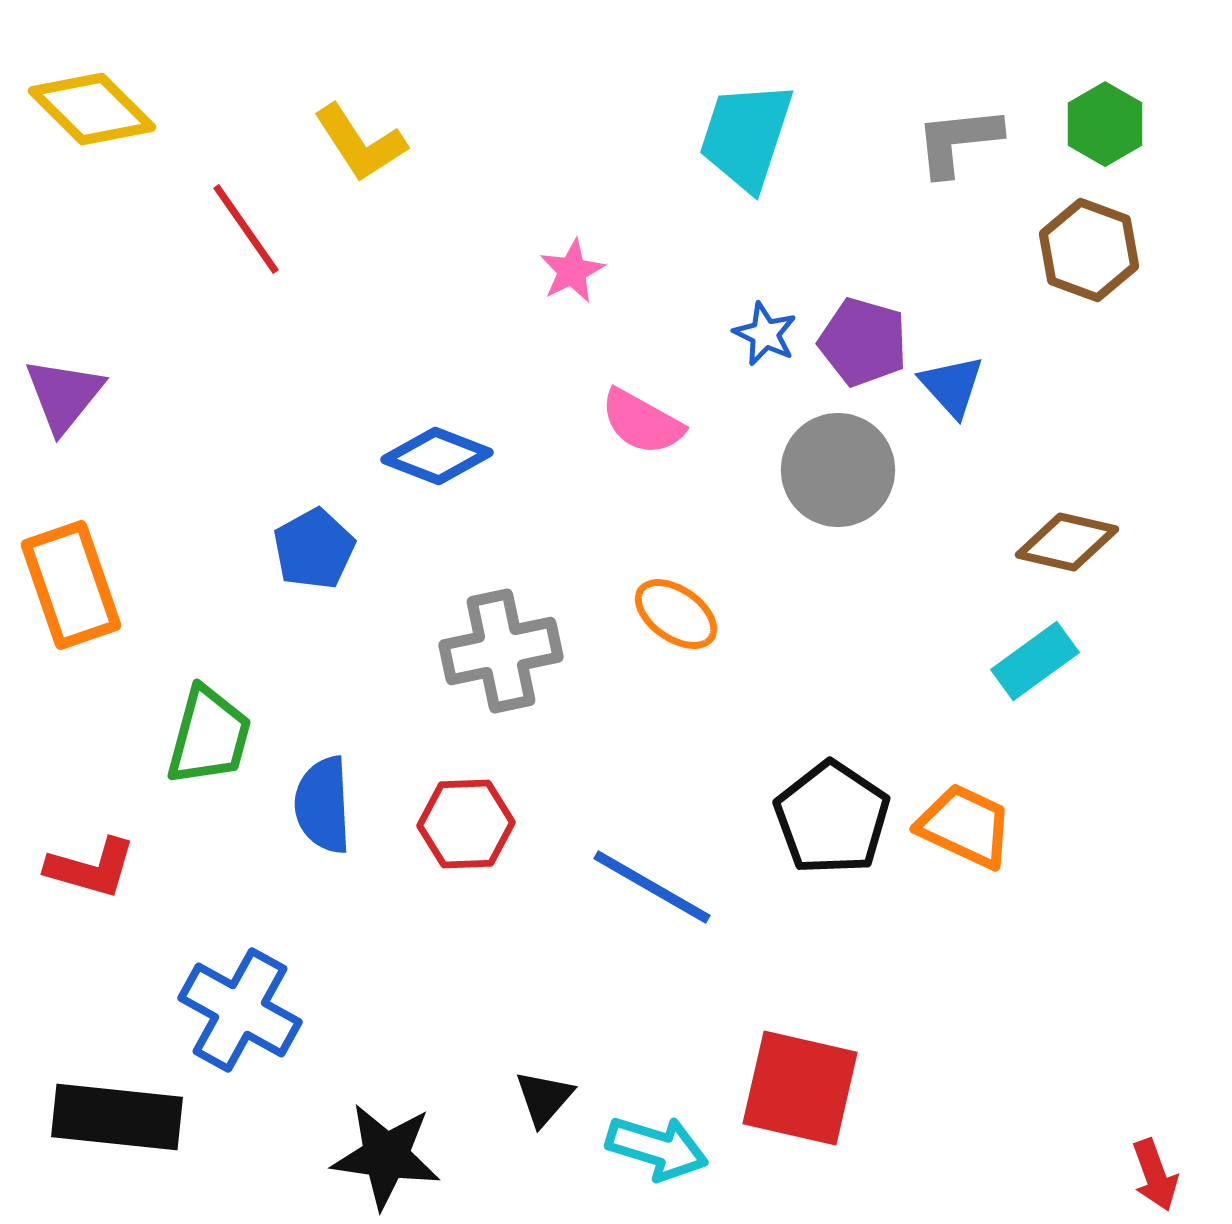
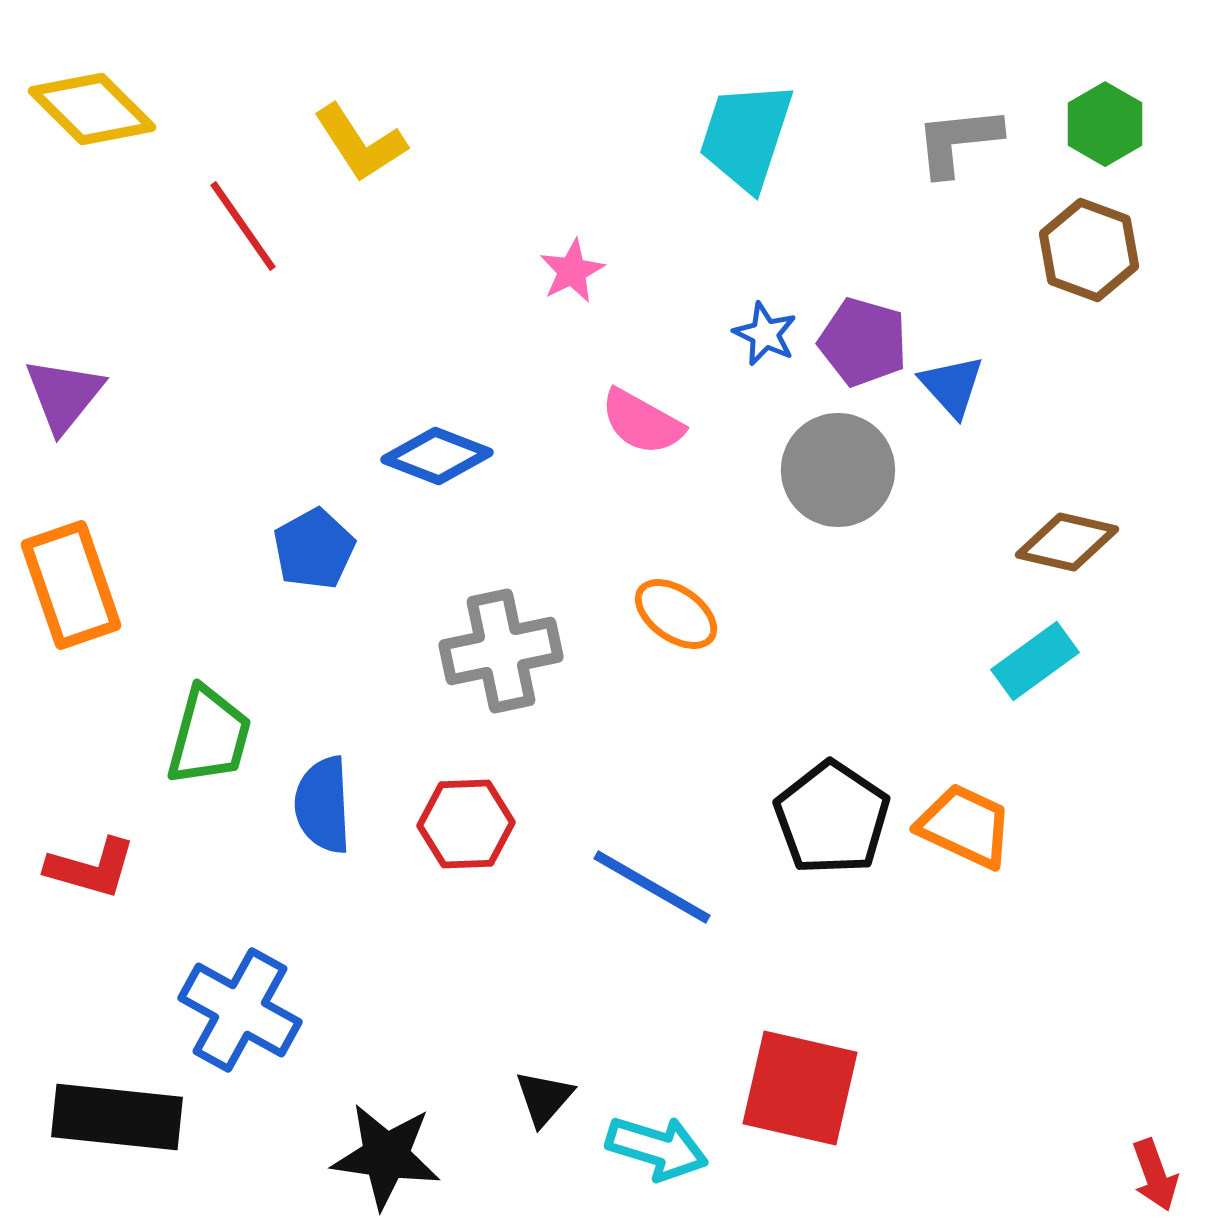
red line: moved 3 px left, 3 px up
